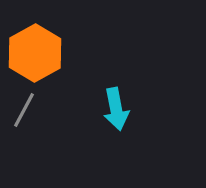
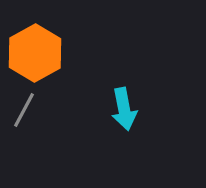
cyan arrow: moved 8 px right
